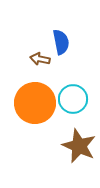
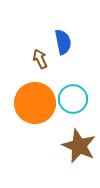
blue semicircle: moved 2 px right
brown arrow: rotated 54 degrees clockwise
